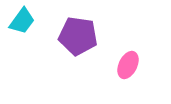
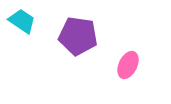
cyan trapezoid: rotated 92 degrees counterclockwise
